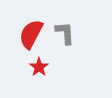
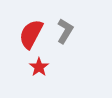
gray L-shape: moved 2 px up; rotated 35 degrees clockwise
